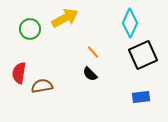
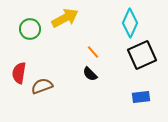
black square: moved 1 px left
brown semicircle: rotated 10 degrees counterclockwise
